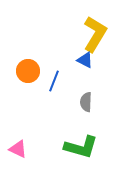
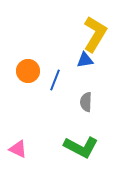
blue triangle: rotated 36 degrees counterclockwise
blue line: moved 1 px right, 1 px up
green L-shape: rotated 12 degrees clockwise
